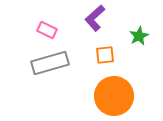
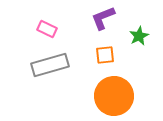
purple L-shape: moved 8 px right; rotated 20 degrees clockwise
pink rectangle: moved 1 px up
gray rectangle: moved 2 px down
